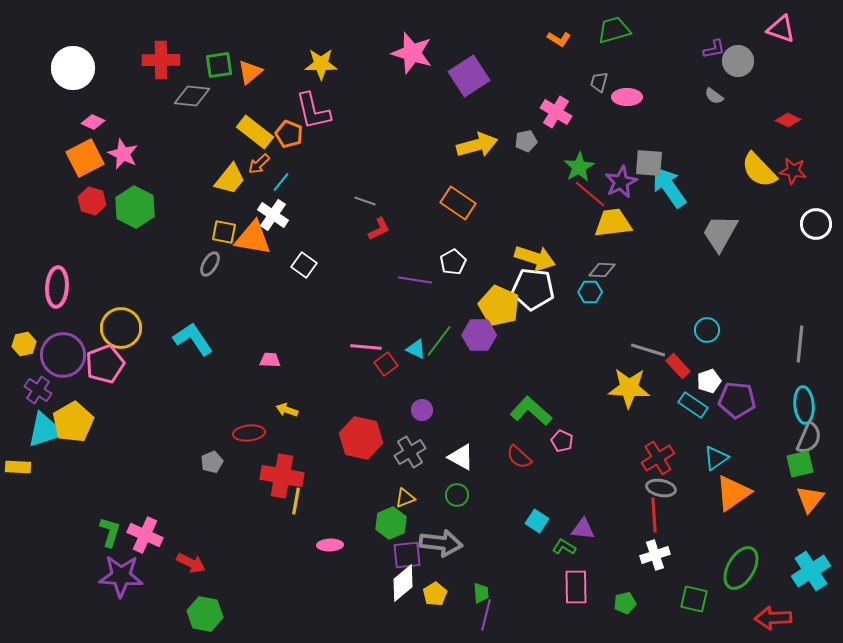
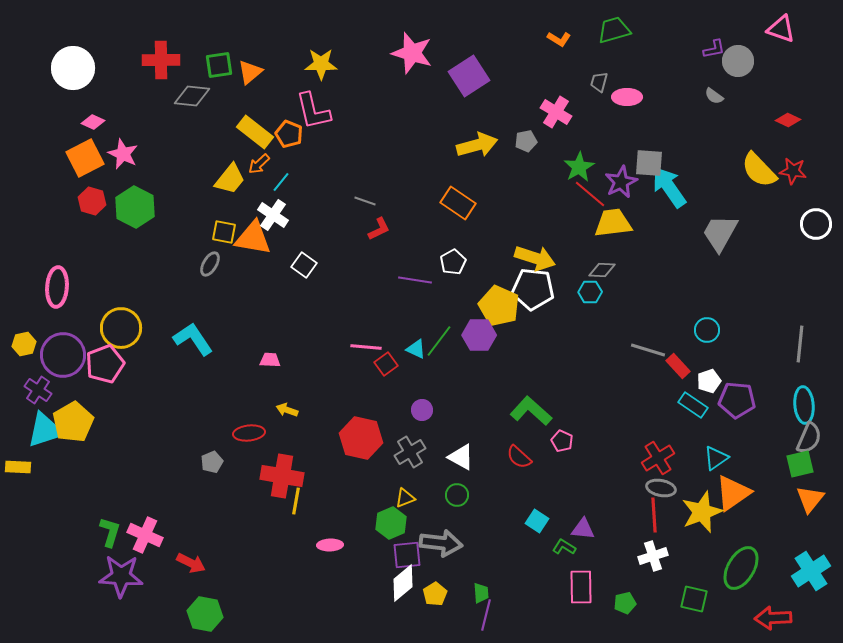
yellow star at (629, 388): moved 73 px right, 124 px down; rotated 24 degrees counterclockwise
white cross at (655, 555): moved 2 px left, 1 px down
pink rectangle at (576, 587): moved 5 px right
